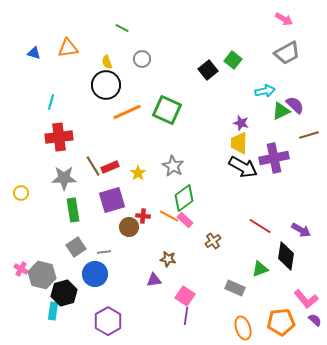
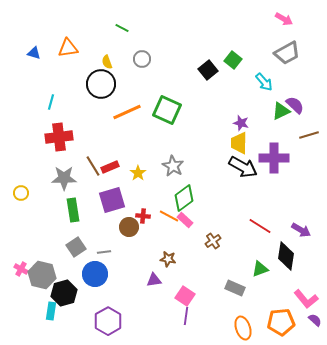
black circle at (106, 85): moved 5 px left, 1 px up
cyan arrow at (265, 91): moved 1 px left, 9 px up; rotated 60 degrees clockwise
purple cross at (274, 158): rotated 12 degrees clockwise
cyan rectangle at (53, 311): moved 2 px left
